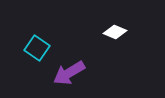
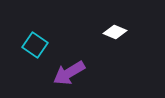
cyan square: moved 2 px left, 3 px up
